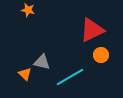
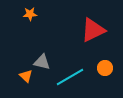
orange star: moved 2 px right, 4 px down; rotated 16 degrees counterclockwise
red triangle: moved 1 px right
orange circle: moved 4 px right, 13 px down
orange triangle: moved 1 px right, 2 px down
